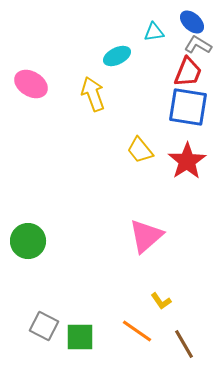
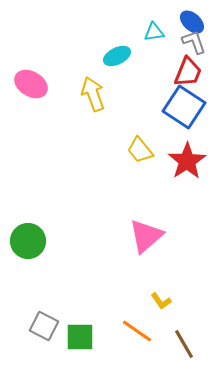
gray L-shape: moved 4 px left, 3 px up; rotated 40 degrees clockwise
blue square: moved 4 px left; rotated 24 degrees clockwise
